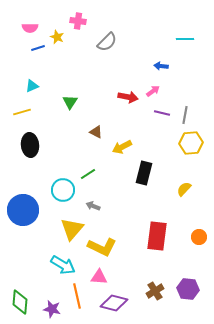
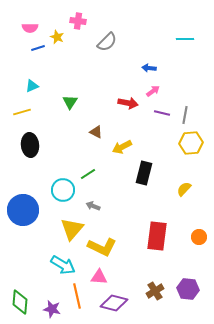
blue arrow: moved 12 px left, 2 px down
red arrow: moved 6 px down
